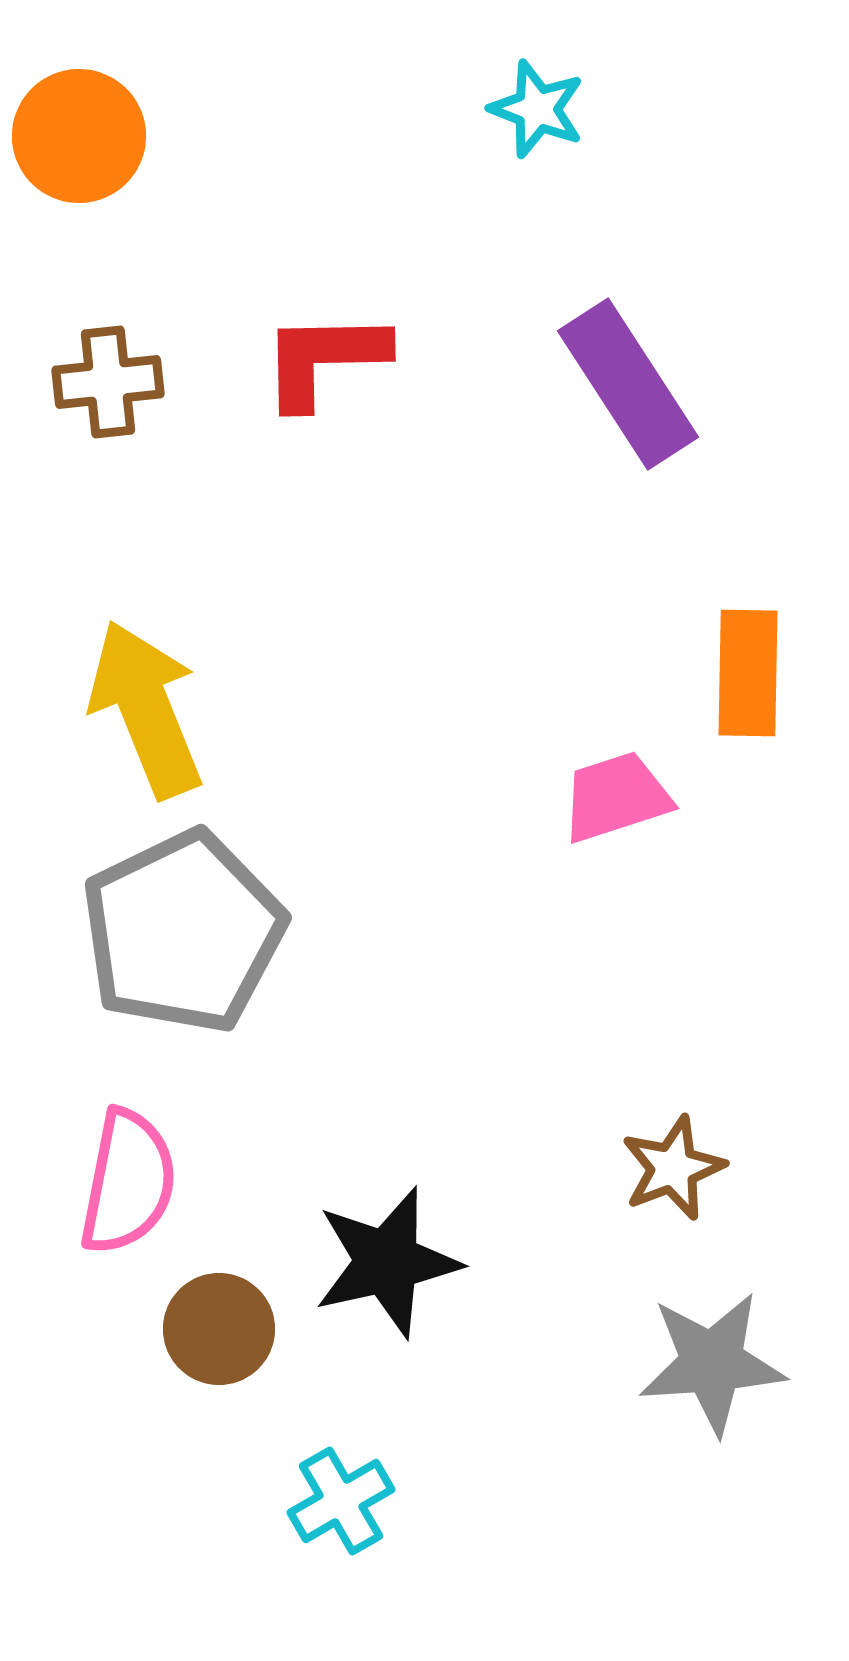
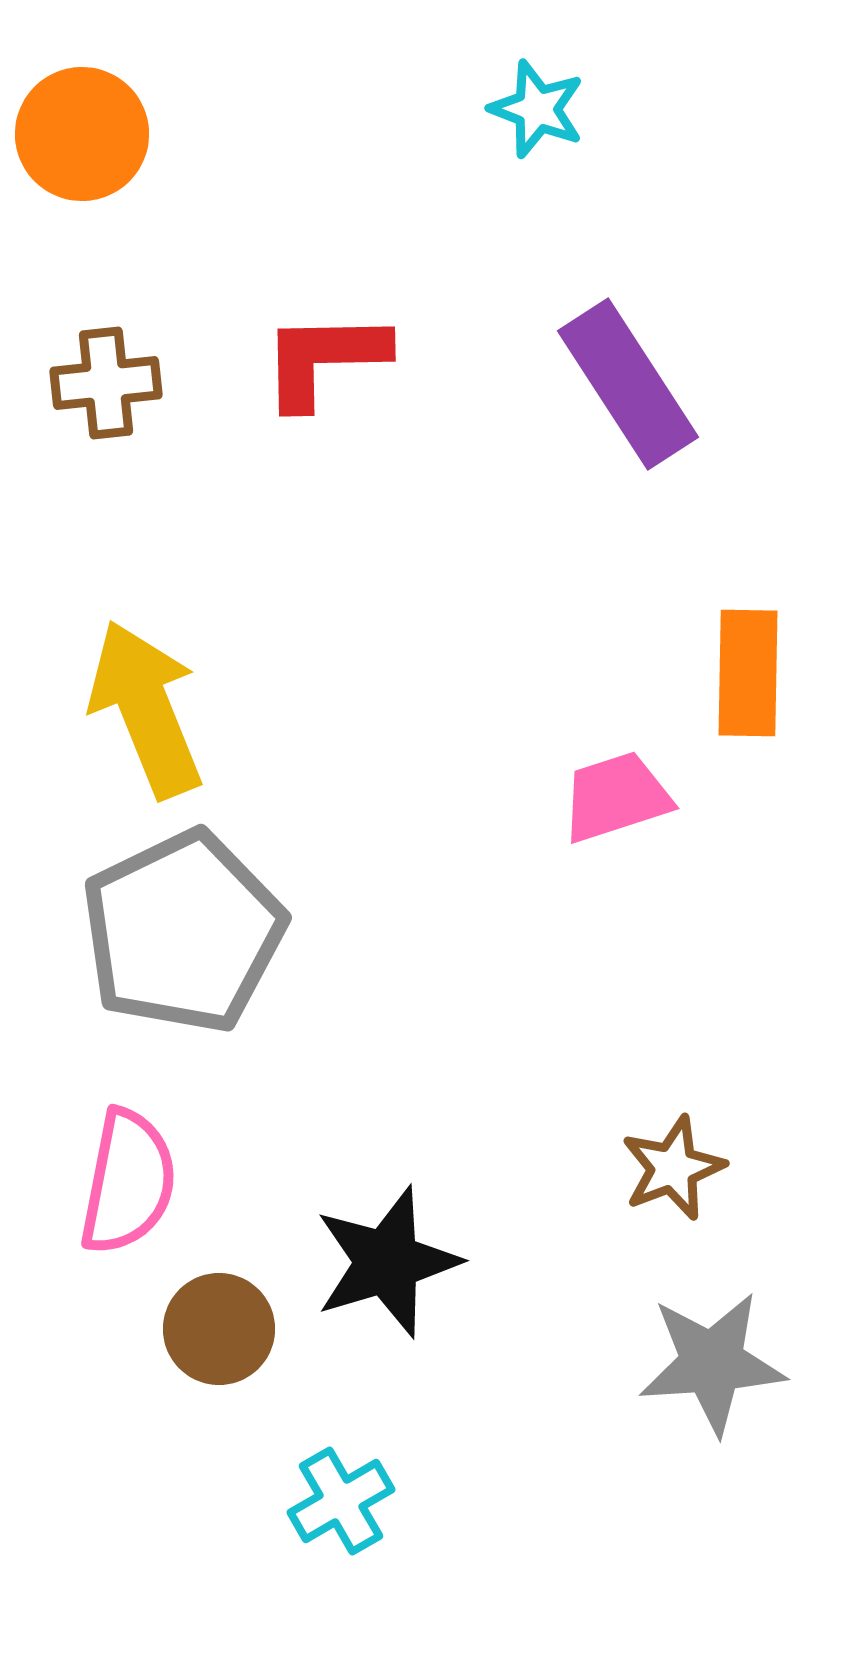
orange circle: moved 3 px right, 2 px up
brown cross: moved 2 px left, 1 px down
black star: rotated 4 degrees counterclockwise
